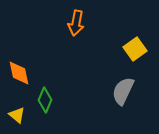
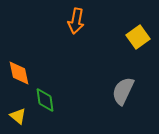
orange arrow: moved 2 px up
yellow square: moved 3 px right, 12 px up
green diamond: rotated 30 degrees counterclockwise
yellow triangle: moved 1 px right, 1 px down
